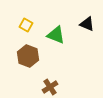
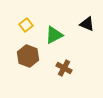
yellow square: rotated 24 degrees clockwise
green triangle: moved 2 px left; rotated 48 degrees counterclockwise
brown cross: moved 14 px right, 19 px up; rotated 28 degrees counterclockwise
